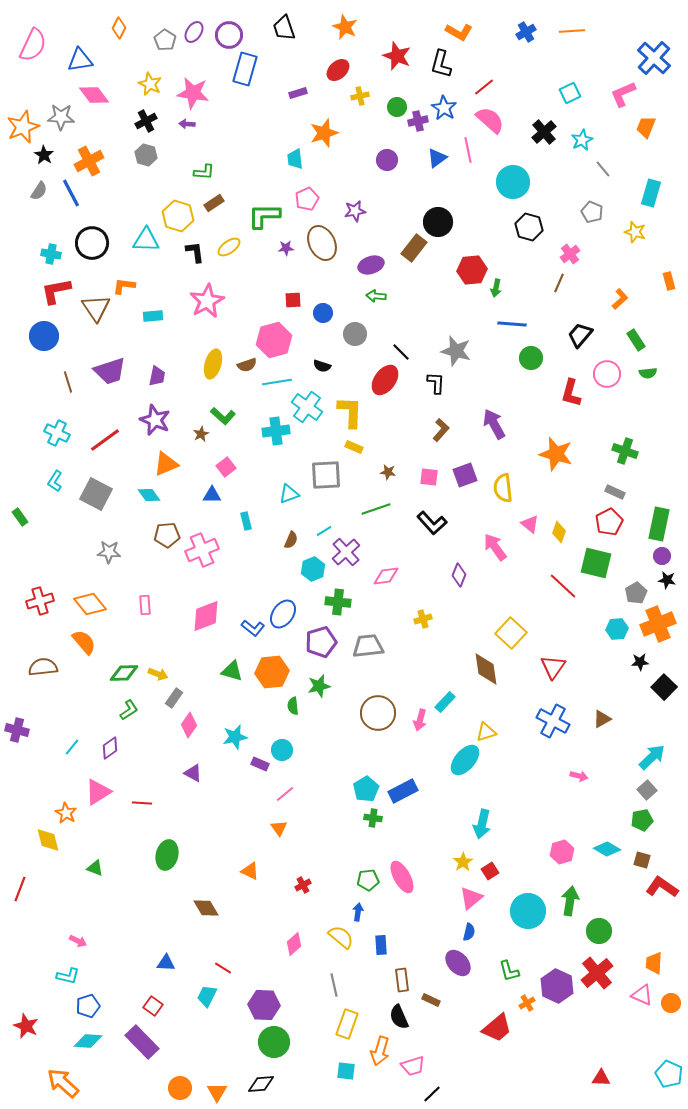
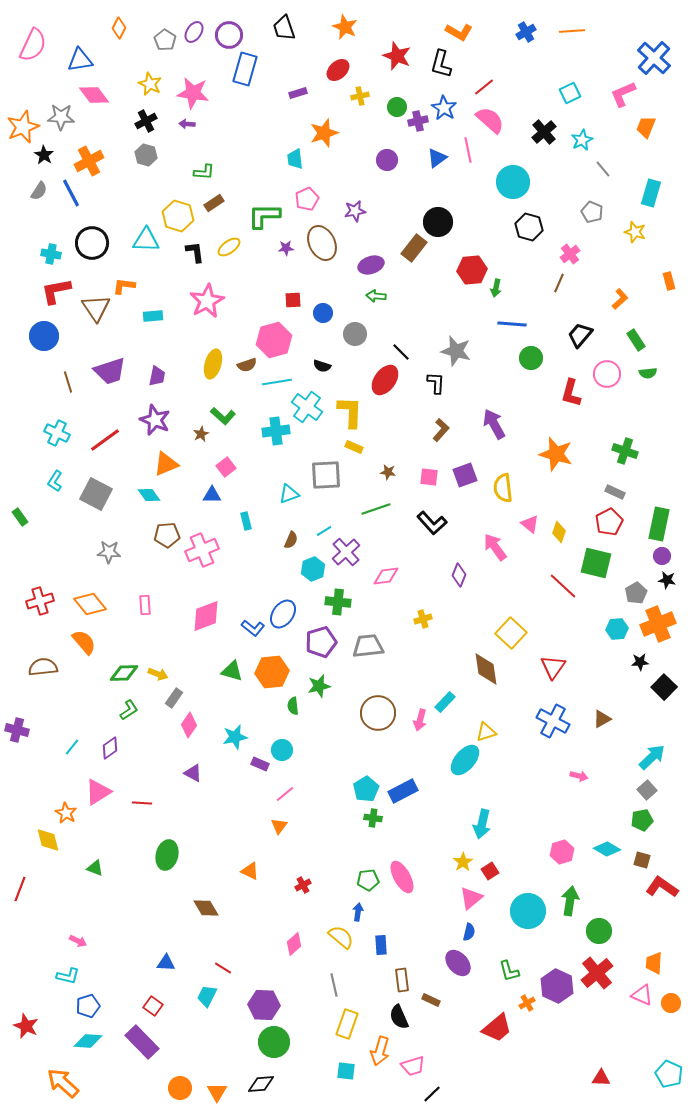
orange triangle at (279, 828): moved 2 px up; rotated 12 degrees clockwise
